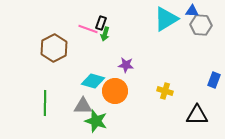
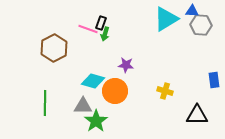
blue rectangle: rotated 28 degrees counterclockwise
green star: rotated 20 degrees clockwise
